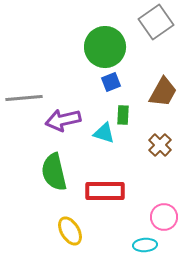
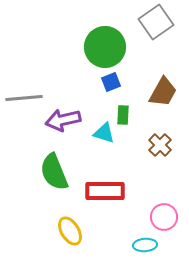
green semicircle: rotated 9 degrees counterclockwise
